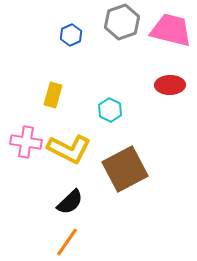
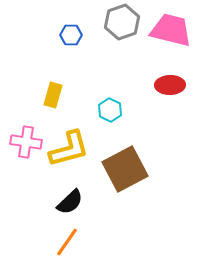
blue hexagon: rotated 25 degrees clockwise
yellow L-shape: rotated 42 degrees counterclockwise
